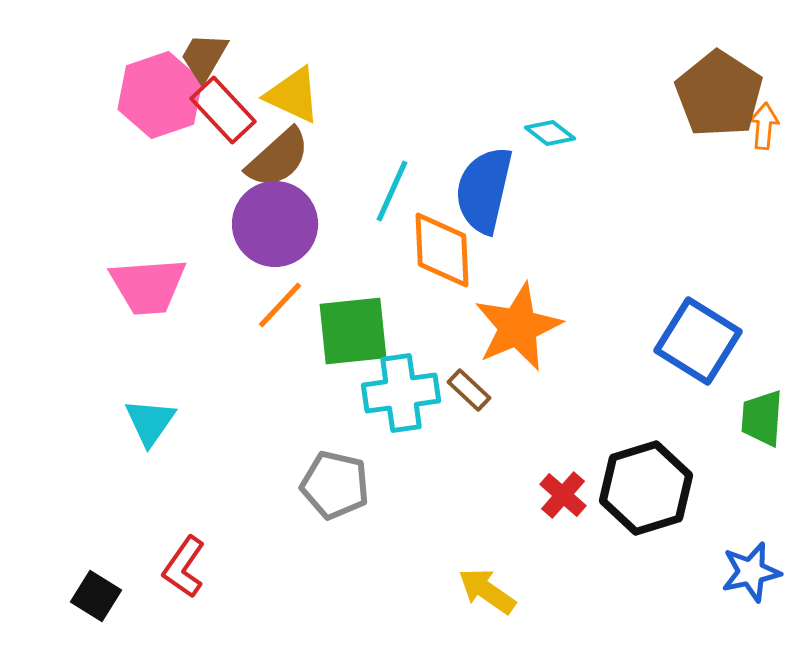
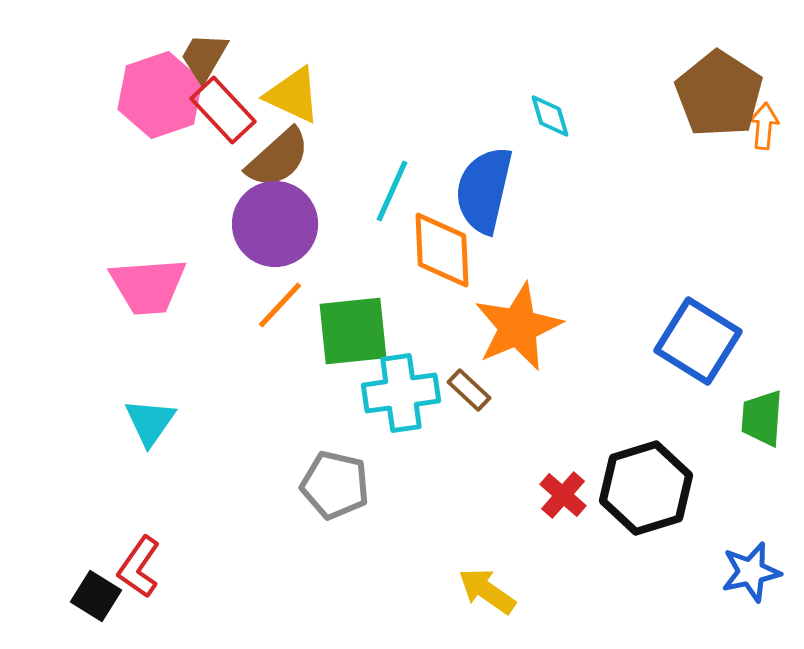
cyan diamond: moved 17 px up; rotated 36 degrees clockwise
red L-shape: moved 45 px left
